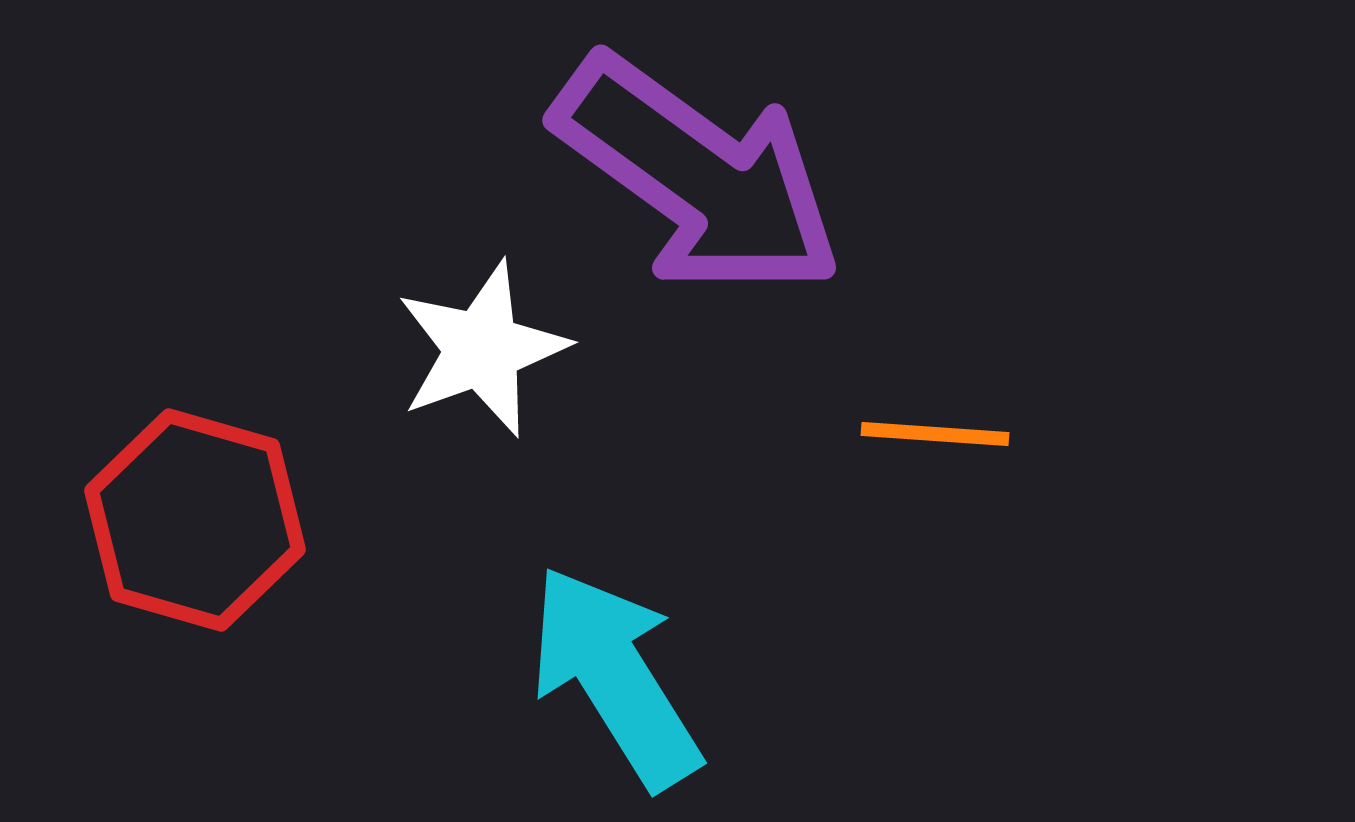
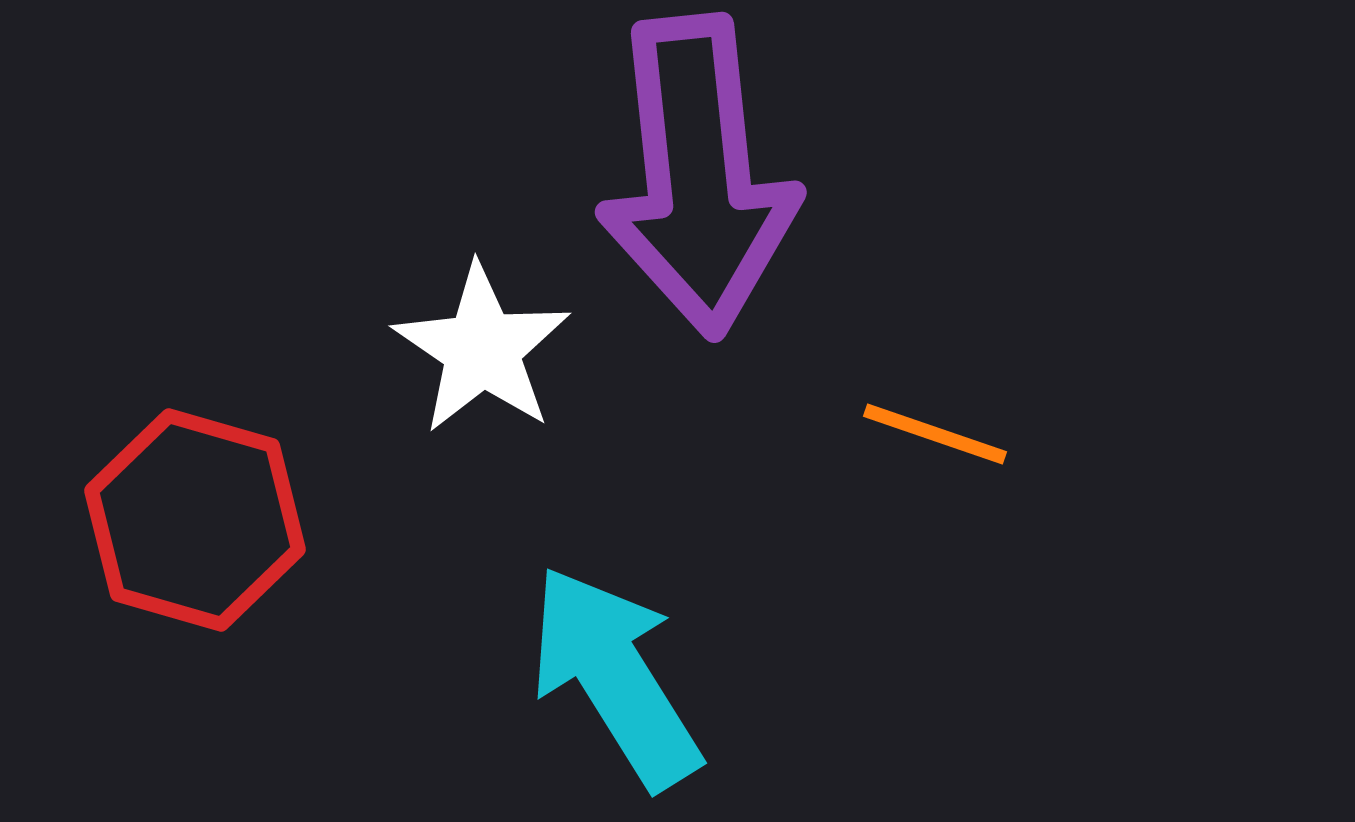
purple arrow: rotated 48 degrees clockwise
white star: rotated 18 degrees counterclockwise
orange line: rotated 15 degrees clockwise
